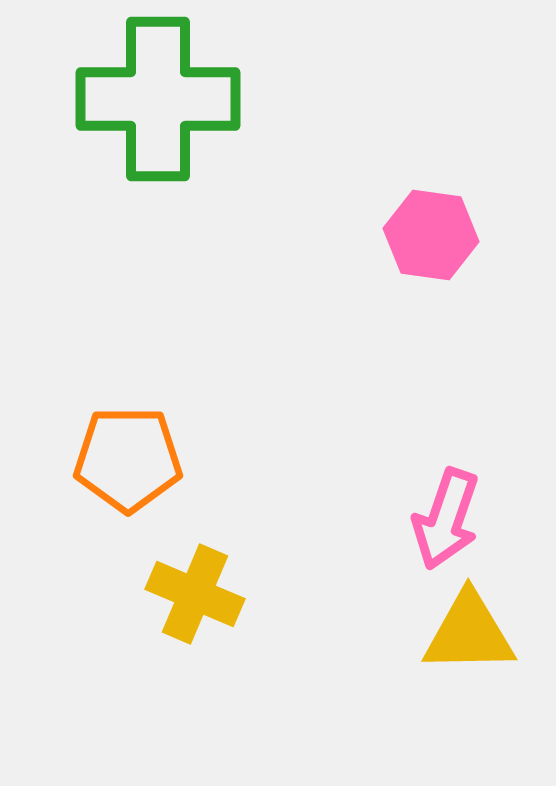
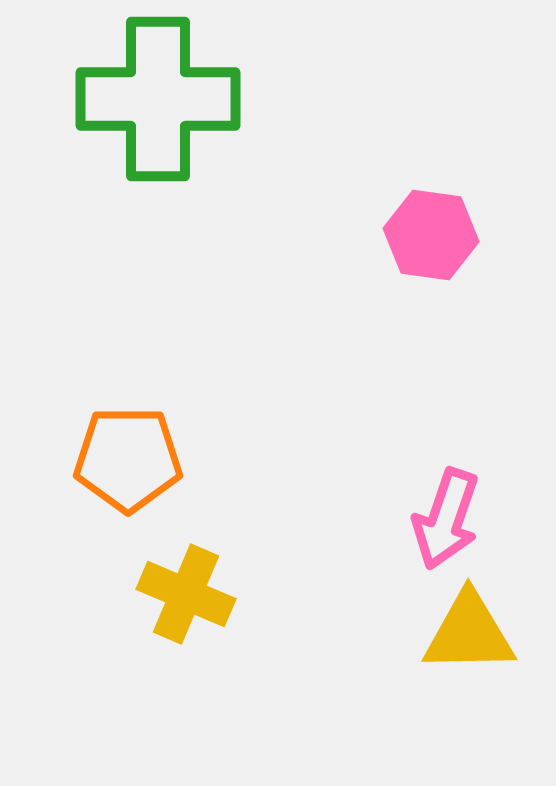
yellow cross: moved 9 px left
